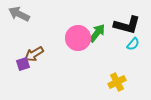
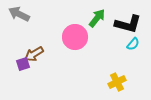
black L-shape: moved 1 px right, 1 px up
green arrow: moved 15 px up
pink circle: moved 3 px left, 1 px up
